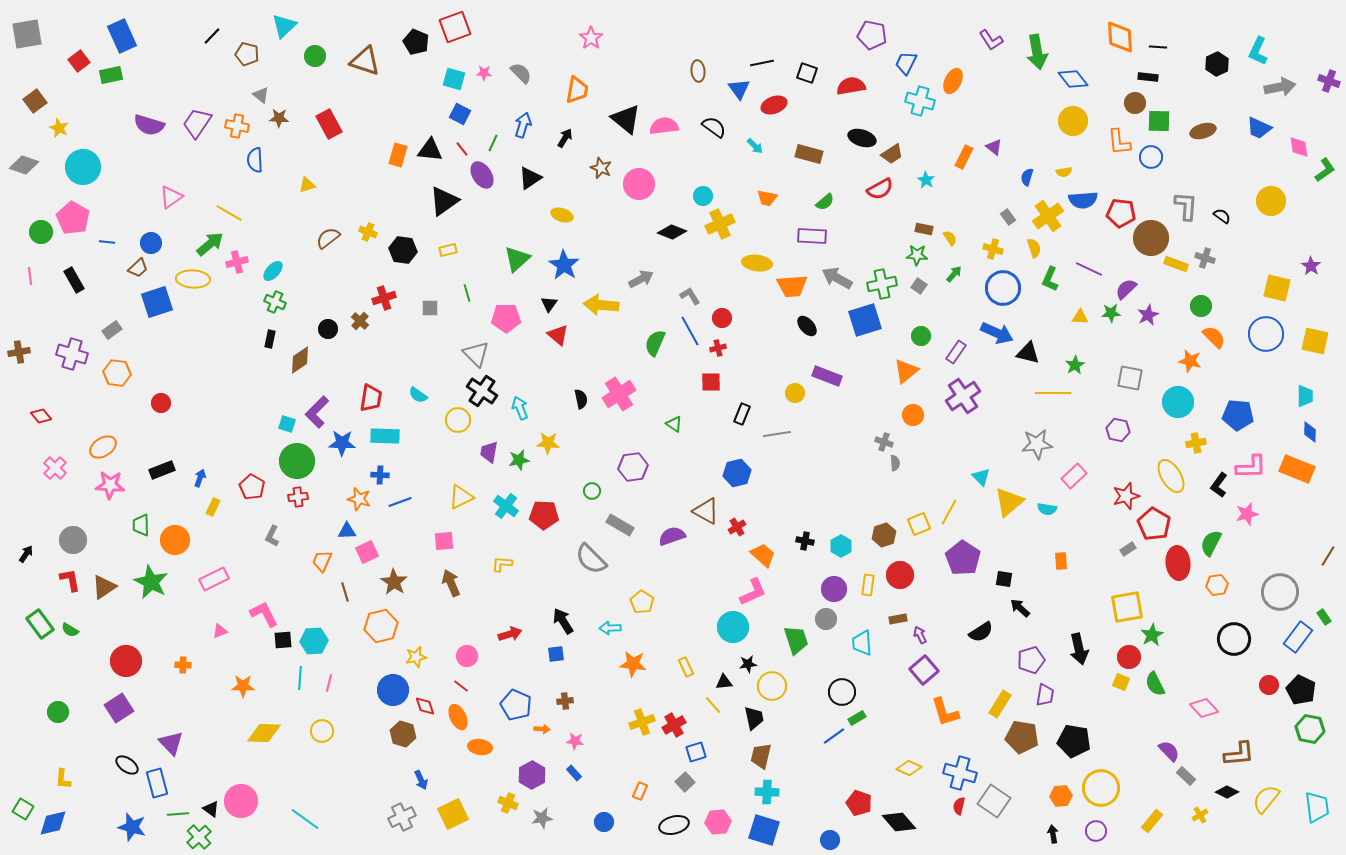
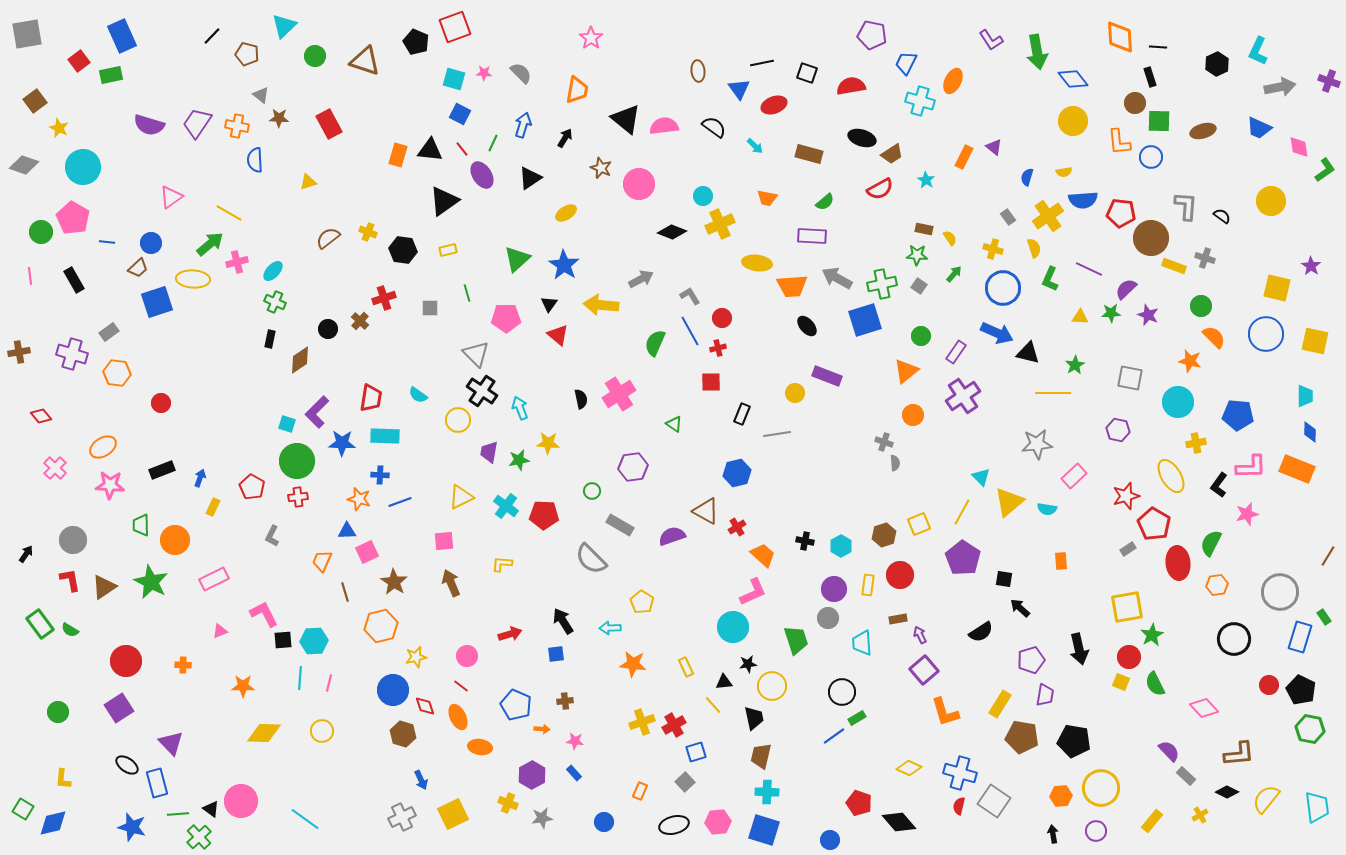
black rectangle at (1148, 77): moved 2 px right; rotated 66 degrees clockwise
yellow triangle at (307, 185): moved 1 px right, 3 px up
yellow ellipse at (562, 215): moved 4 px right, 2 px up; rotated 50 degrees counterclockwise
yellow rectangle at (1176, 264): moved 2 px left, 2 px down
purple star at (1148, 315): rotated 25 degrees counterclockwise
gray rectangle at (112, 330): moved 3 px left, 2 px down
yellow line at (949, 512): moved 13 px right
gray circle at (826, 619): moved 2 px right, 1 px up
blue rectangle at (1298, 637): moved 2 px right; rotated 20 degrees counterclockwise
